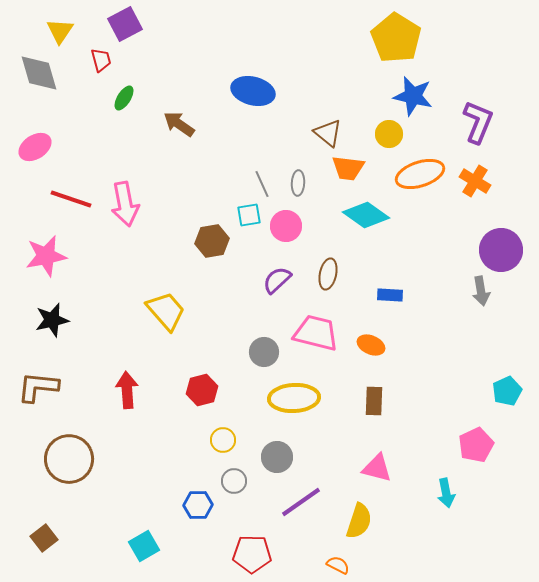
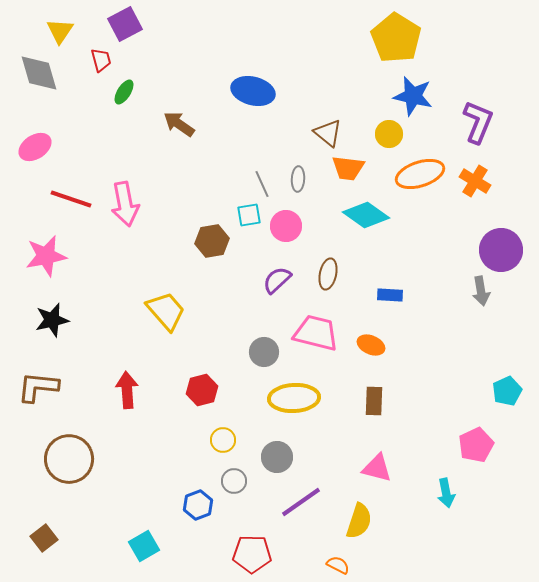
green ellipse at (124, 98): moved 6 px up
gray ellipse at (298, 183): moved 4 px up
blue hexagon at (198, 505): rotated 20 degrees counterclockwise
